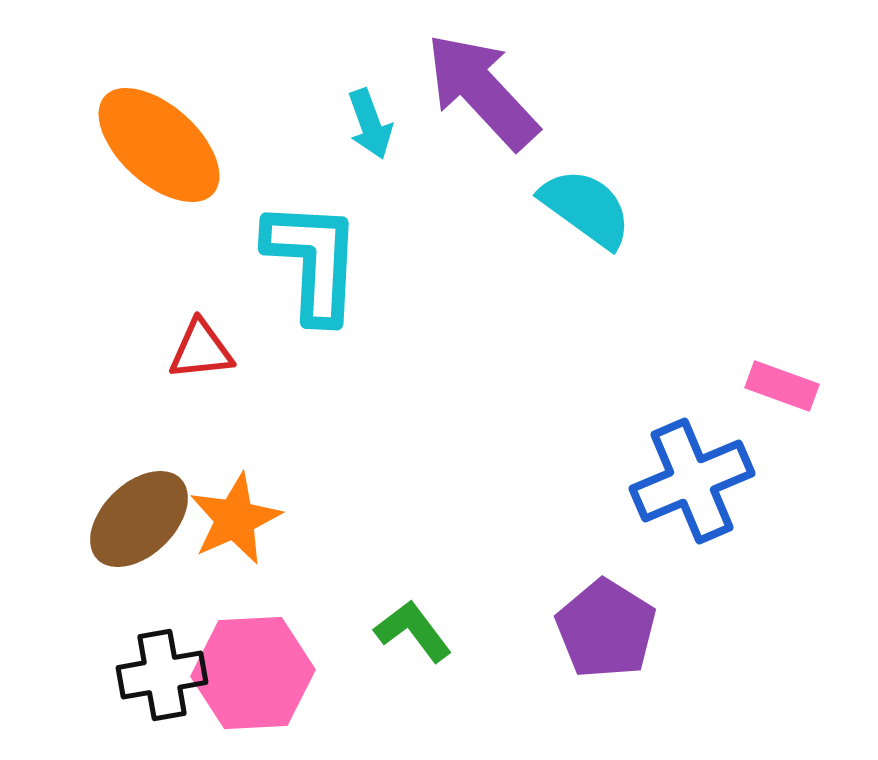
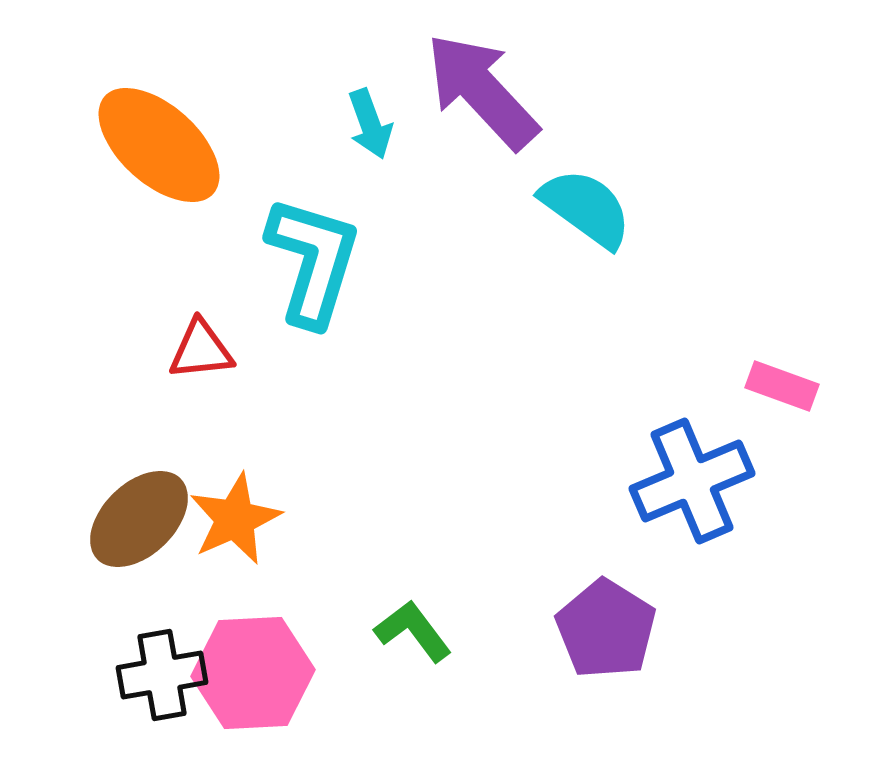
cyan L-shape: rotated 14 degrees clockwise
